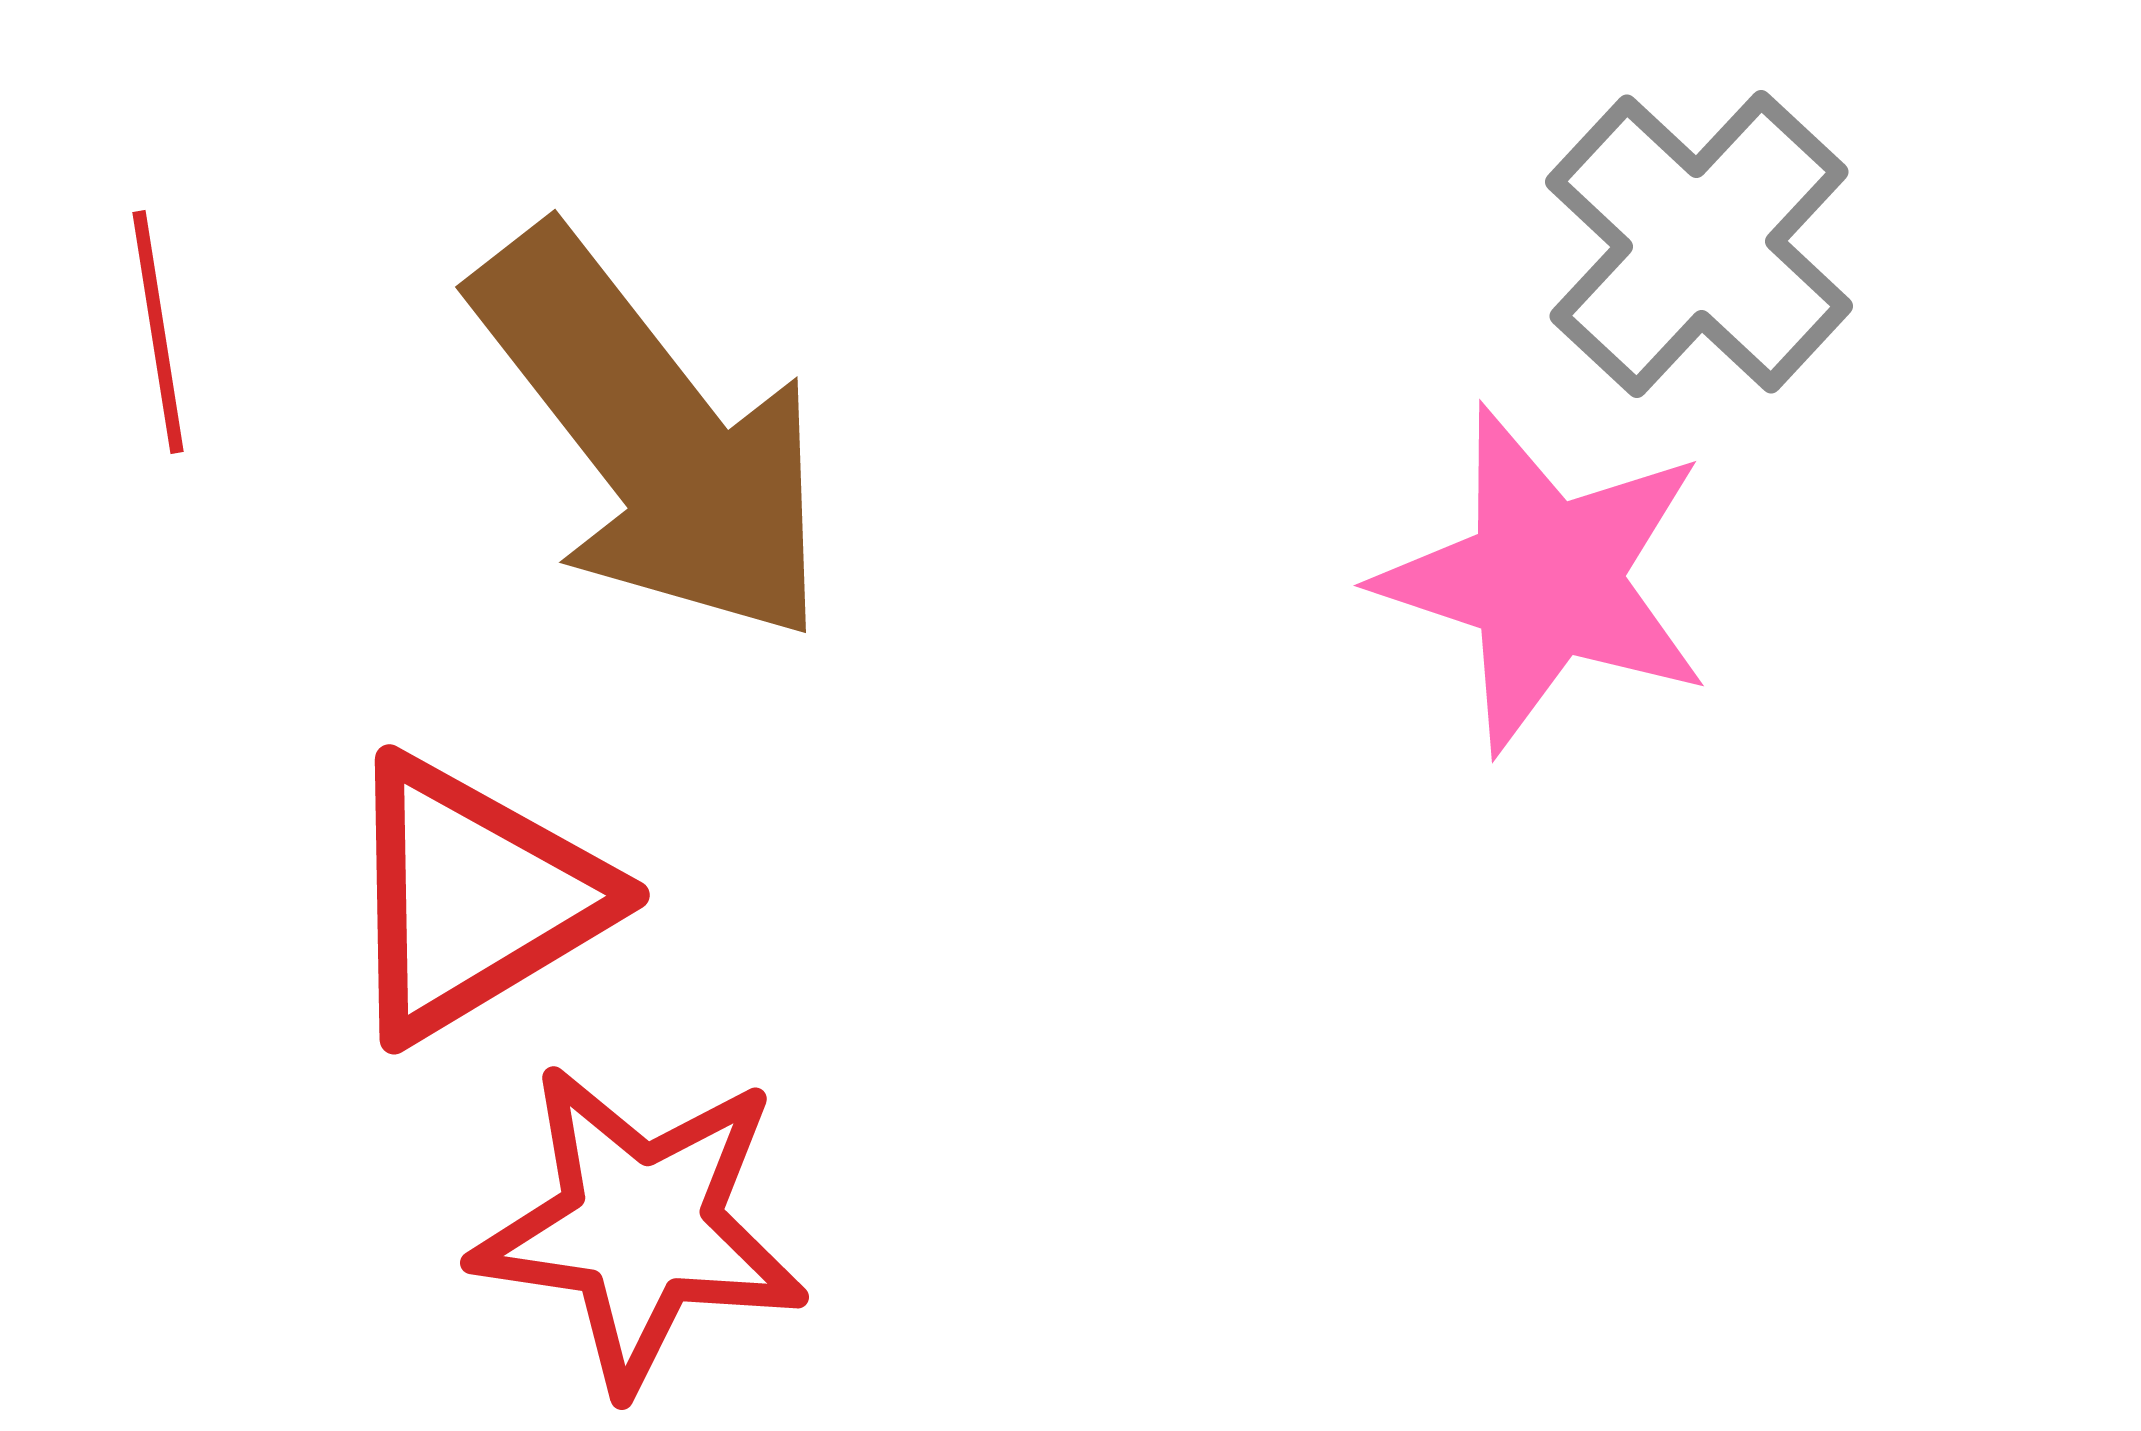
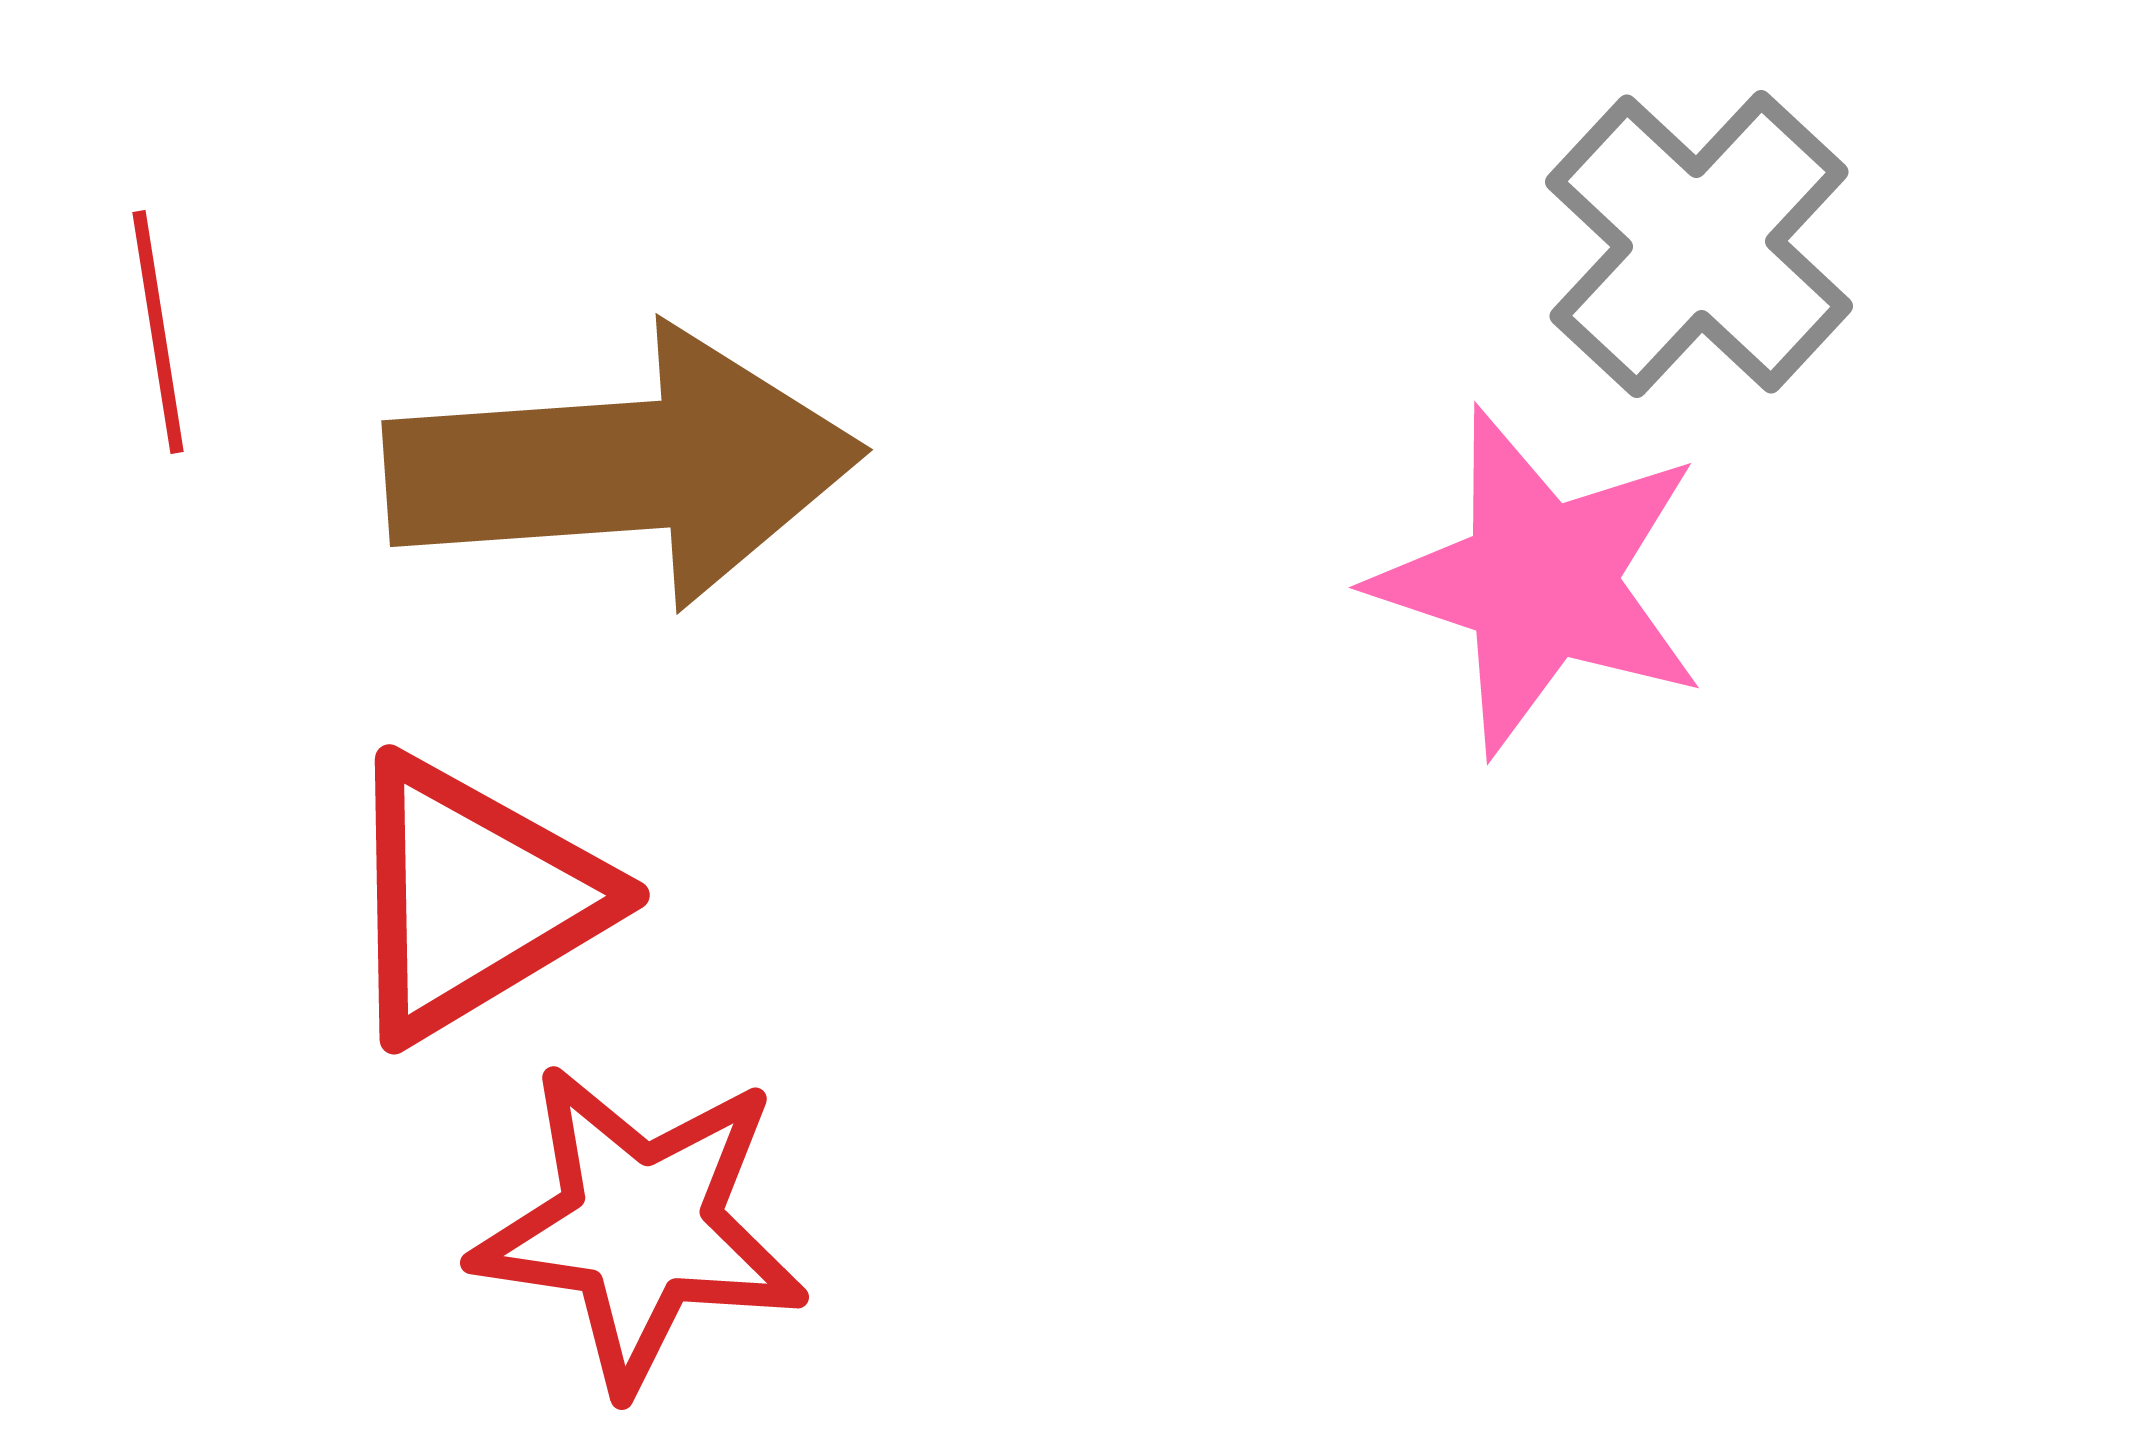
brown arrow: moved 28 px left, 31 px down; rotated 56 degrees counterclockwise
pink star: moved 5 px left, 2 px down
